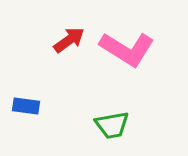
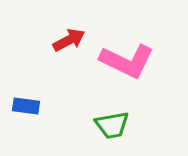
red arrow: rotated 8 degrees clockwise
pink L-shape: moved 12 px down; rotated 6 degrees counterclockwise
